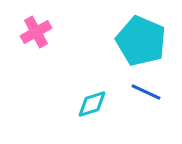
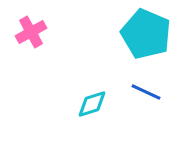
pink cross: moved 5 px left
cyan pentagon: moved 5 px right, 7 px up
